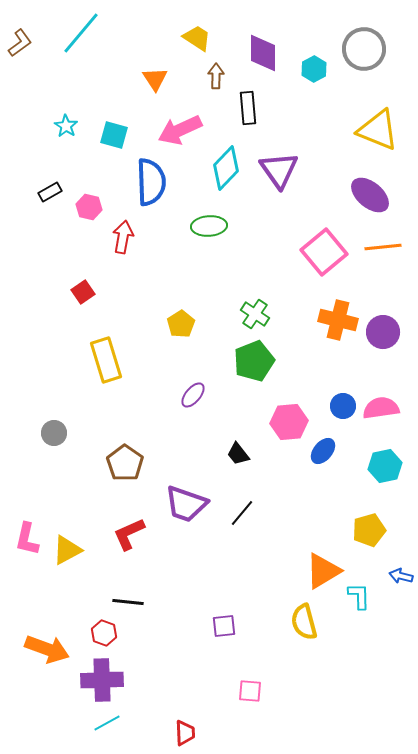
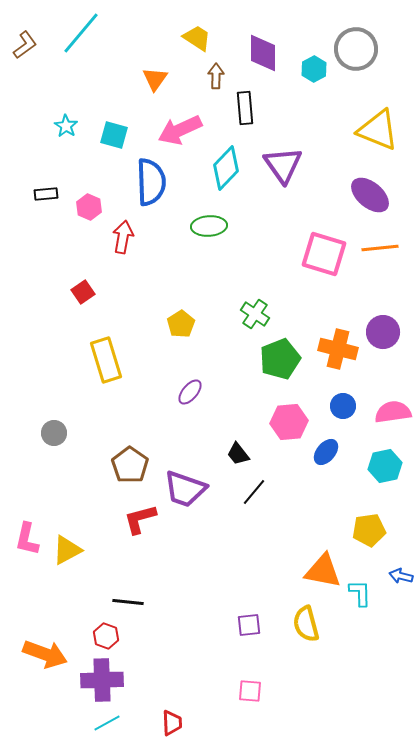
brown L-shape at (20, 43): moved 5 px right, 2 px down
gray circle at (364, 49): moved 8 px left
orange triangle at (155, 79): rotated 8 degrees clockwise
black rectangle at (248, 108): moved 3 px left
purple triangle at (279, 170): moved 4 px right, 5 px up
black rectangle at (50, 192): moved 4 px left, 2 px down; rotated 25 degrees clockwise
pink hexagon at (89, 207): rotated 10 degrees clockwise
orange line at (383, 247): moved 3 px left, 1 px down
pink square at (324, 252): moved 2 px down; rotated 33 degrees counterclockwise
orange cross at (338, 320): moved 29 px down
green pentagon at (254, 361): moved 26 px right, 2 px up
purple ellipse at (193, 395): moved 3 px left, 3 px up
pink semicircle at (381, 408): moved 12 px right, 4 px down
blue ellipse at (323, 451): moved 3 px right, 1 px down
brown pentagon at (125, 463): moved 5 px right, 2 px down
purple trapezoid at (186, 504): moved 1 px left, 15 px up
black line at (242, 513): moved 12 px right, 21 px up
yellow pentagon at (369, 530): rotated 8 degrees clockwise
red L-shape at (129, 534): moved 11 px right, 15 px up; rotated 9 degrees clockwise
orange triangle at (323, 571): rotated 42 degrees clockwise
cyan L-shape at (359, 596): moved 1 px right, 3 px up
yellow semicircle at (304, 622): moved 2 px right, 2 px down
purple square at (224, 626): moved 25 px right, 1 px up
red hexagon at (104, 633): moved 2 px right, 3 px down
orange arrow at (47, 649): moved 2 px left, 5 px down
red trapezoid at (185, 733): moved 13 px left, 10 px up
